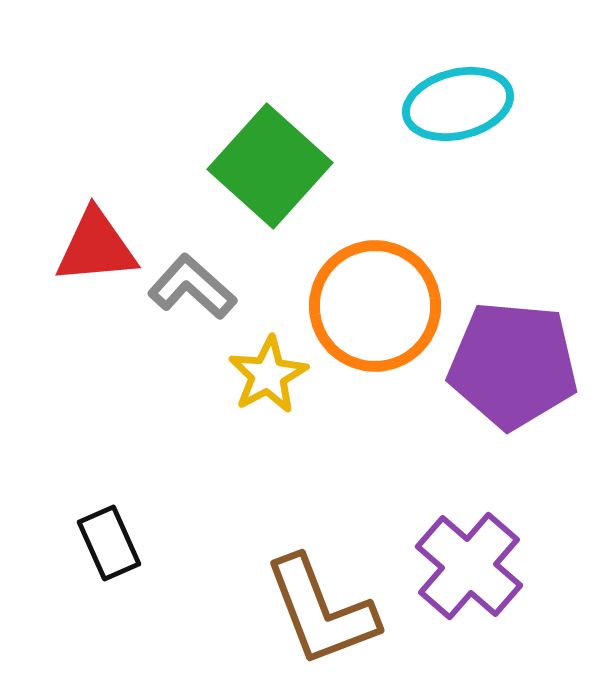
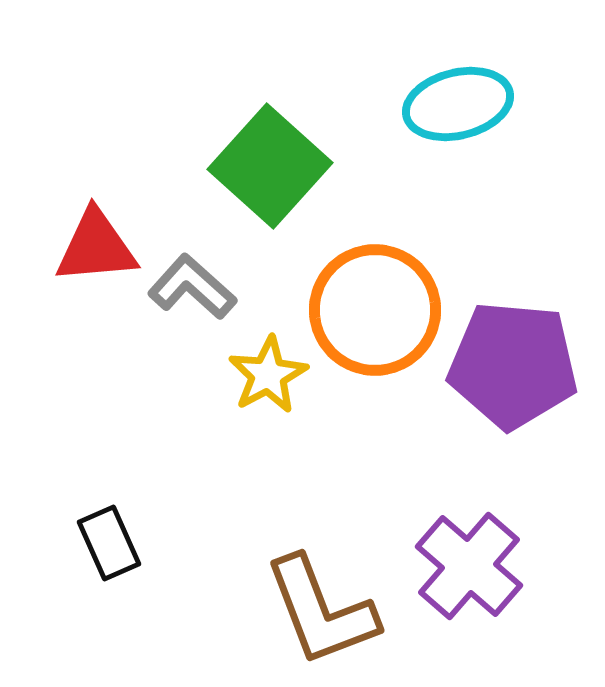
orange circle: moved 4 px down
